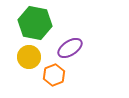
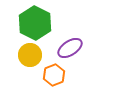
green hexagon: rotated 16 degrees clockwise
yellow circle: moved 1 px right, 2 px up
